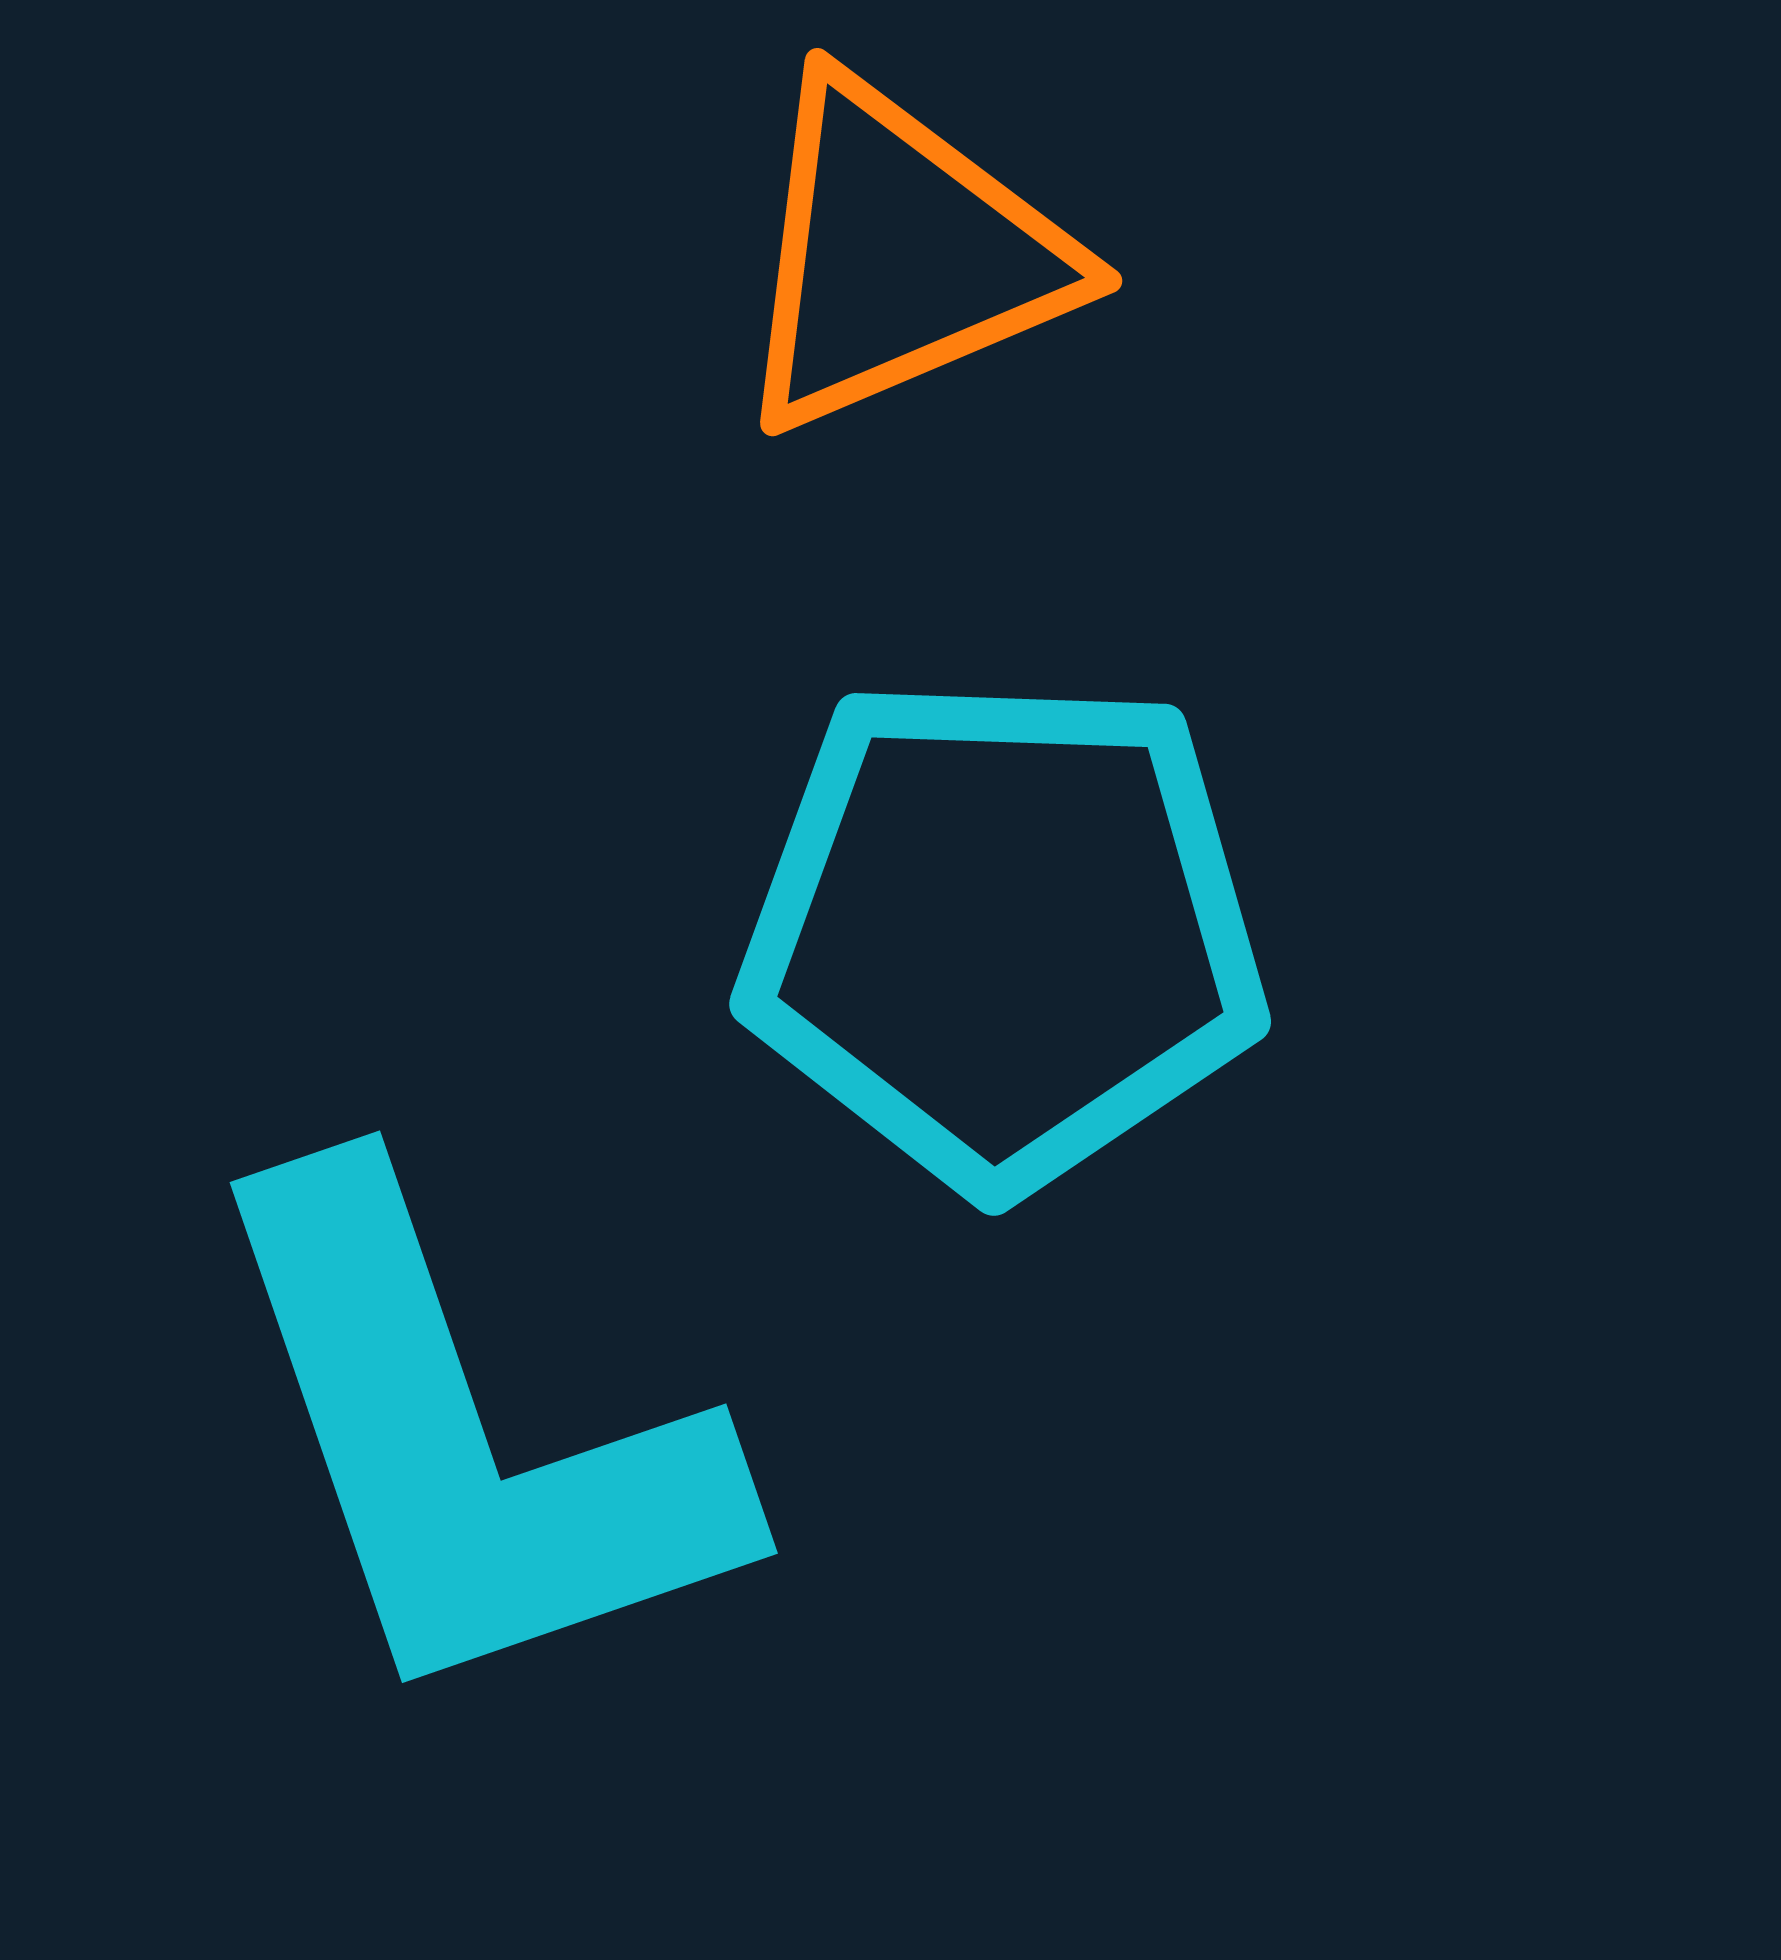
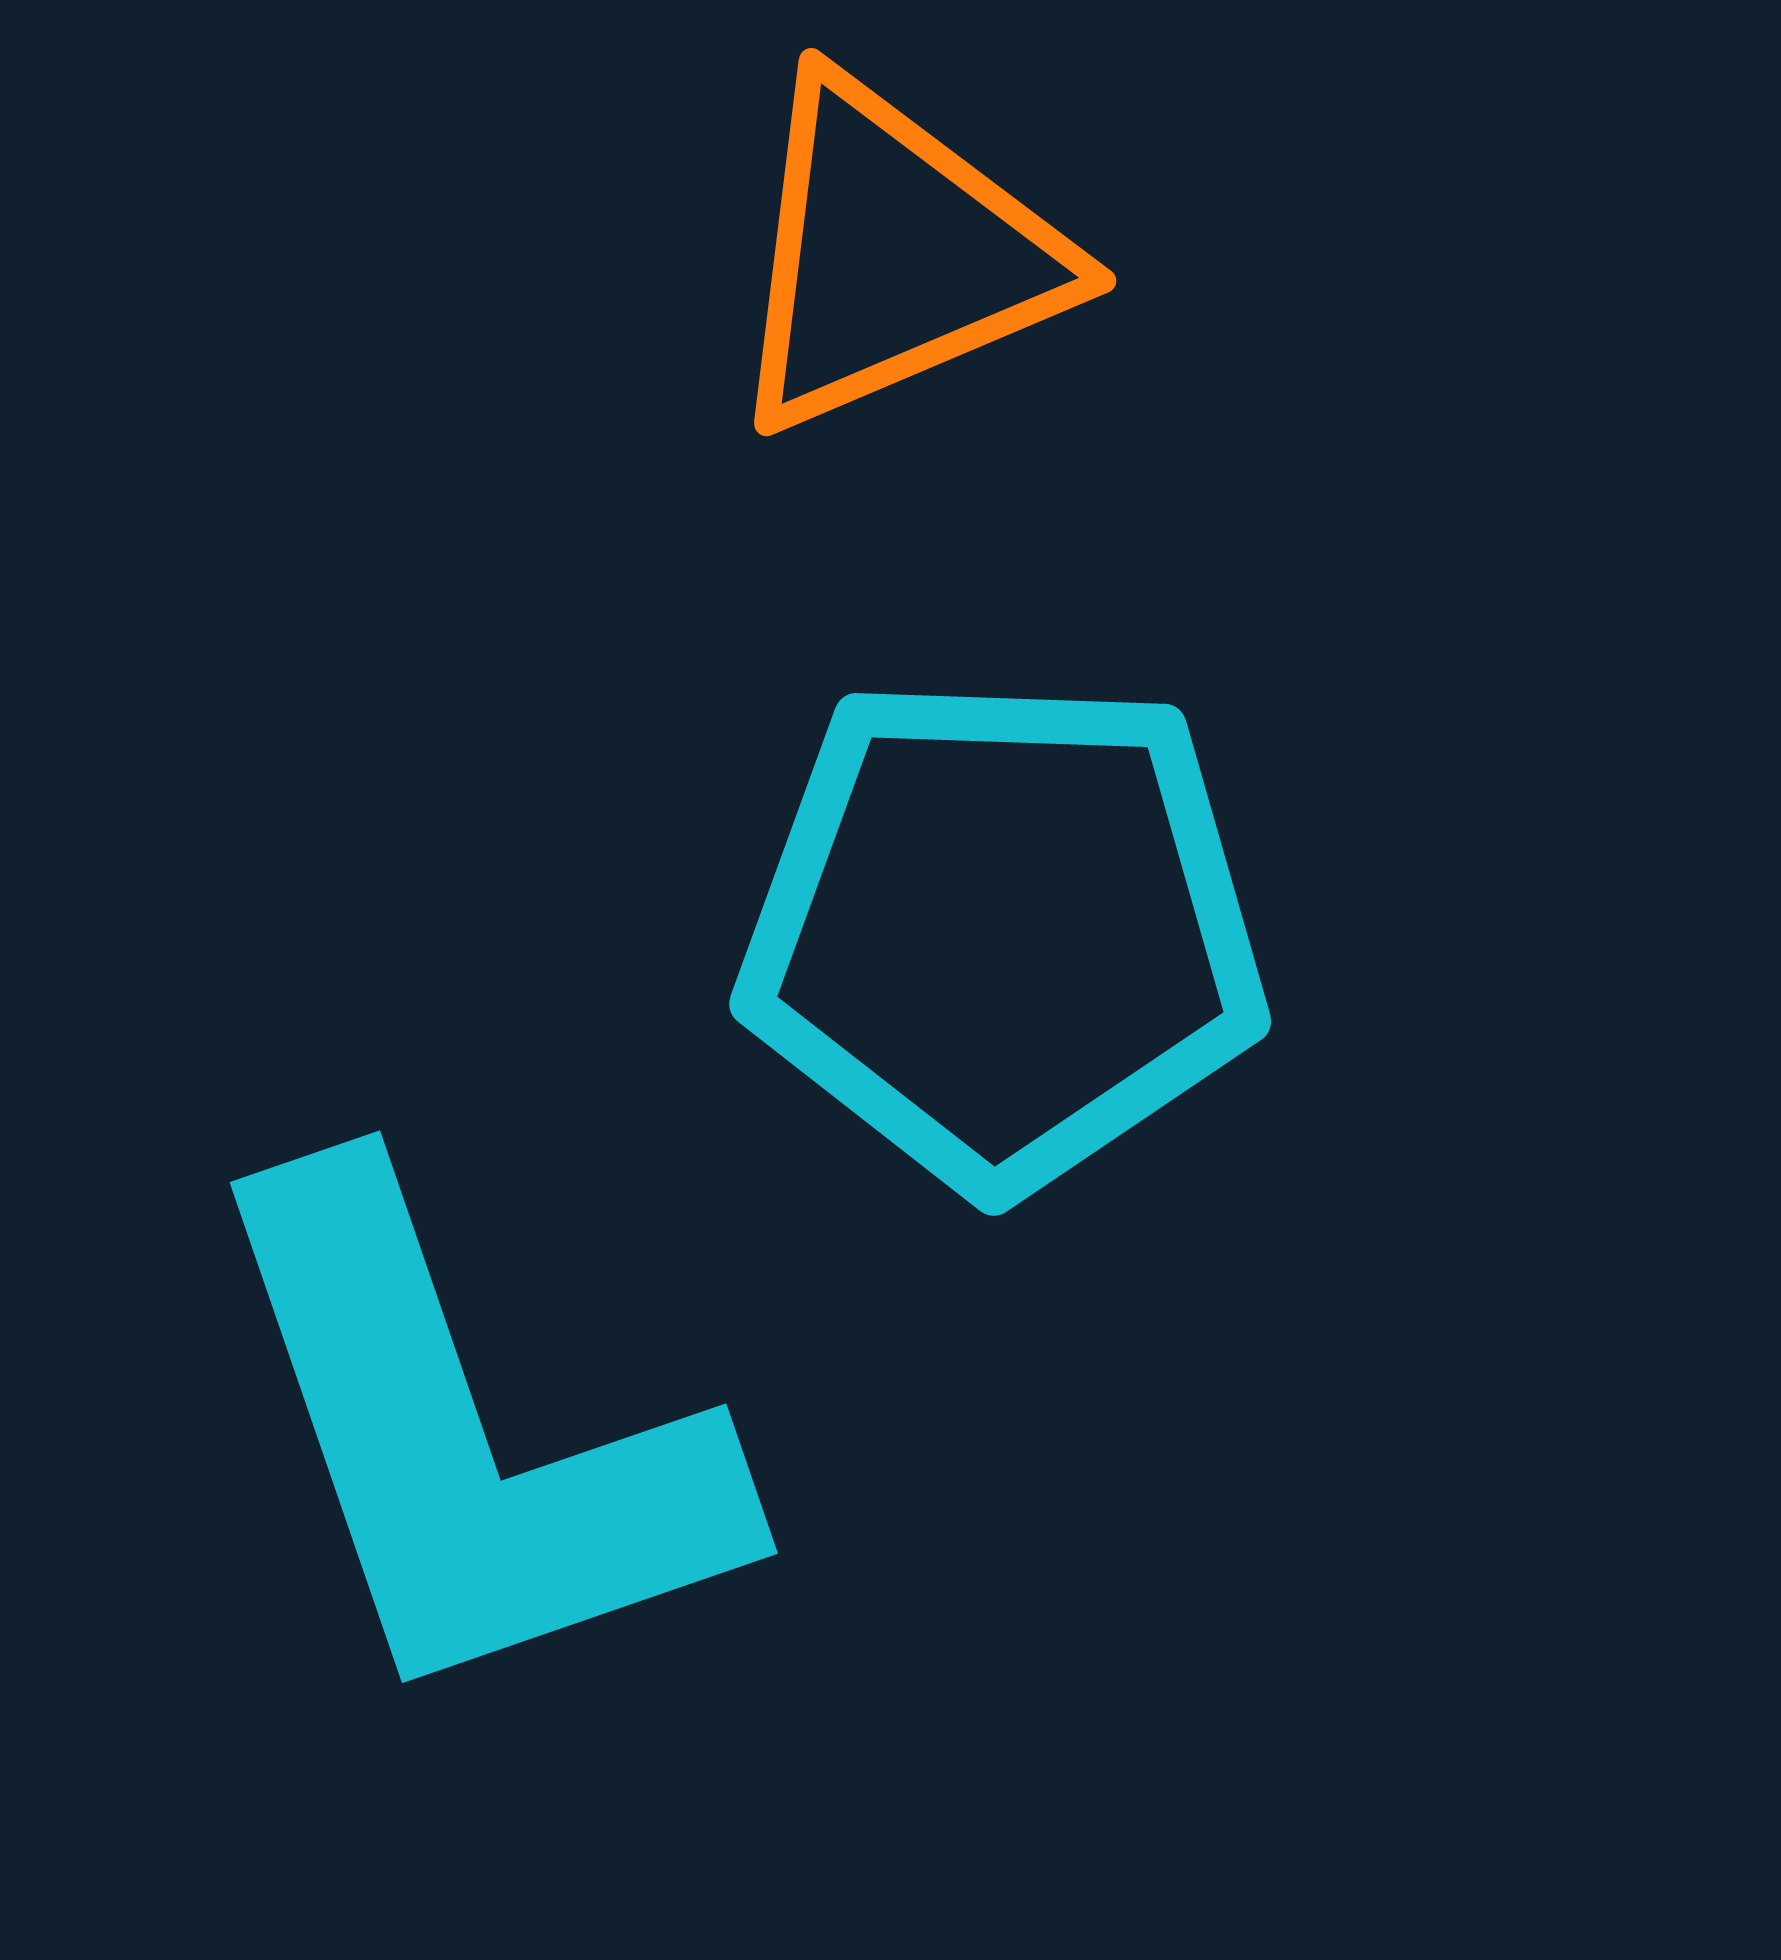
orange triangle: moved 6 px left
